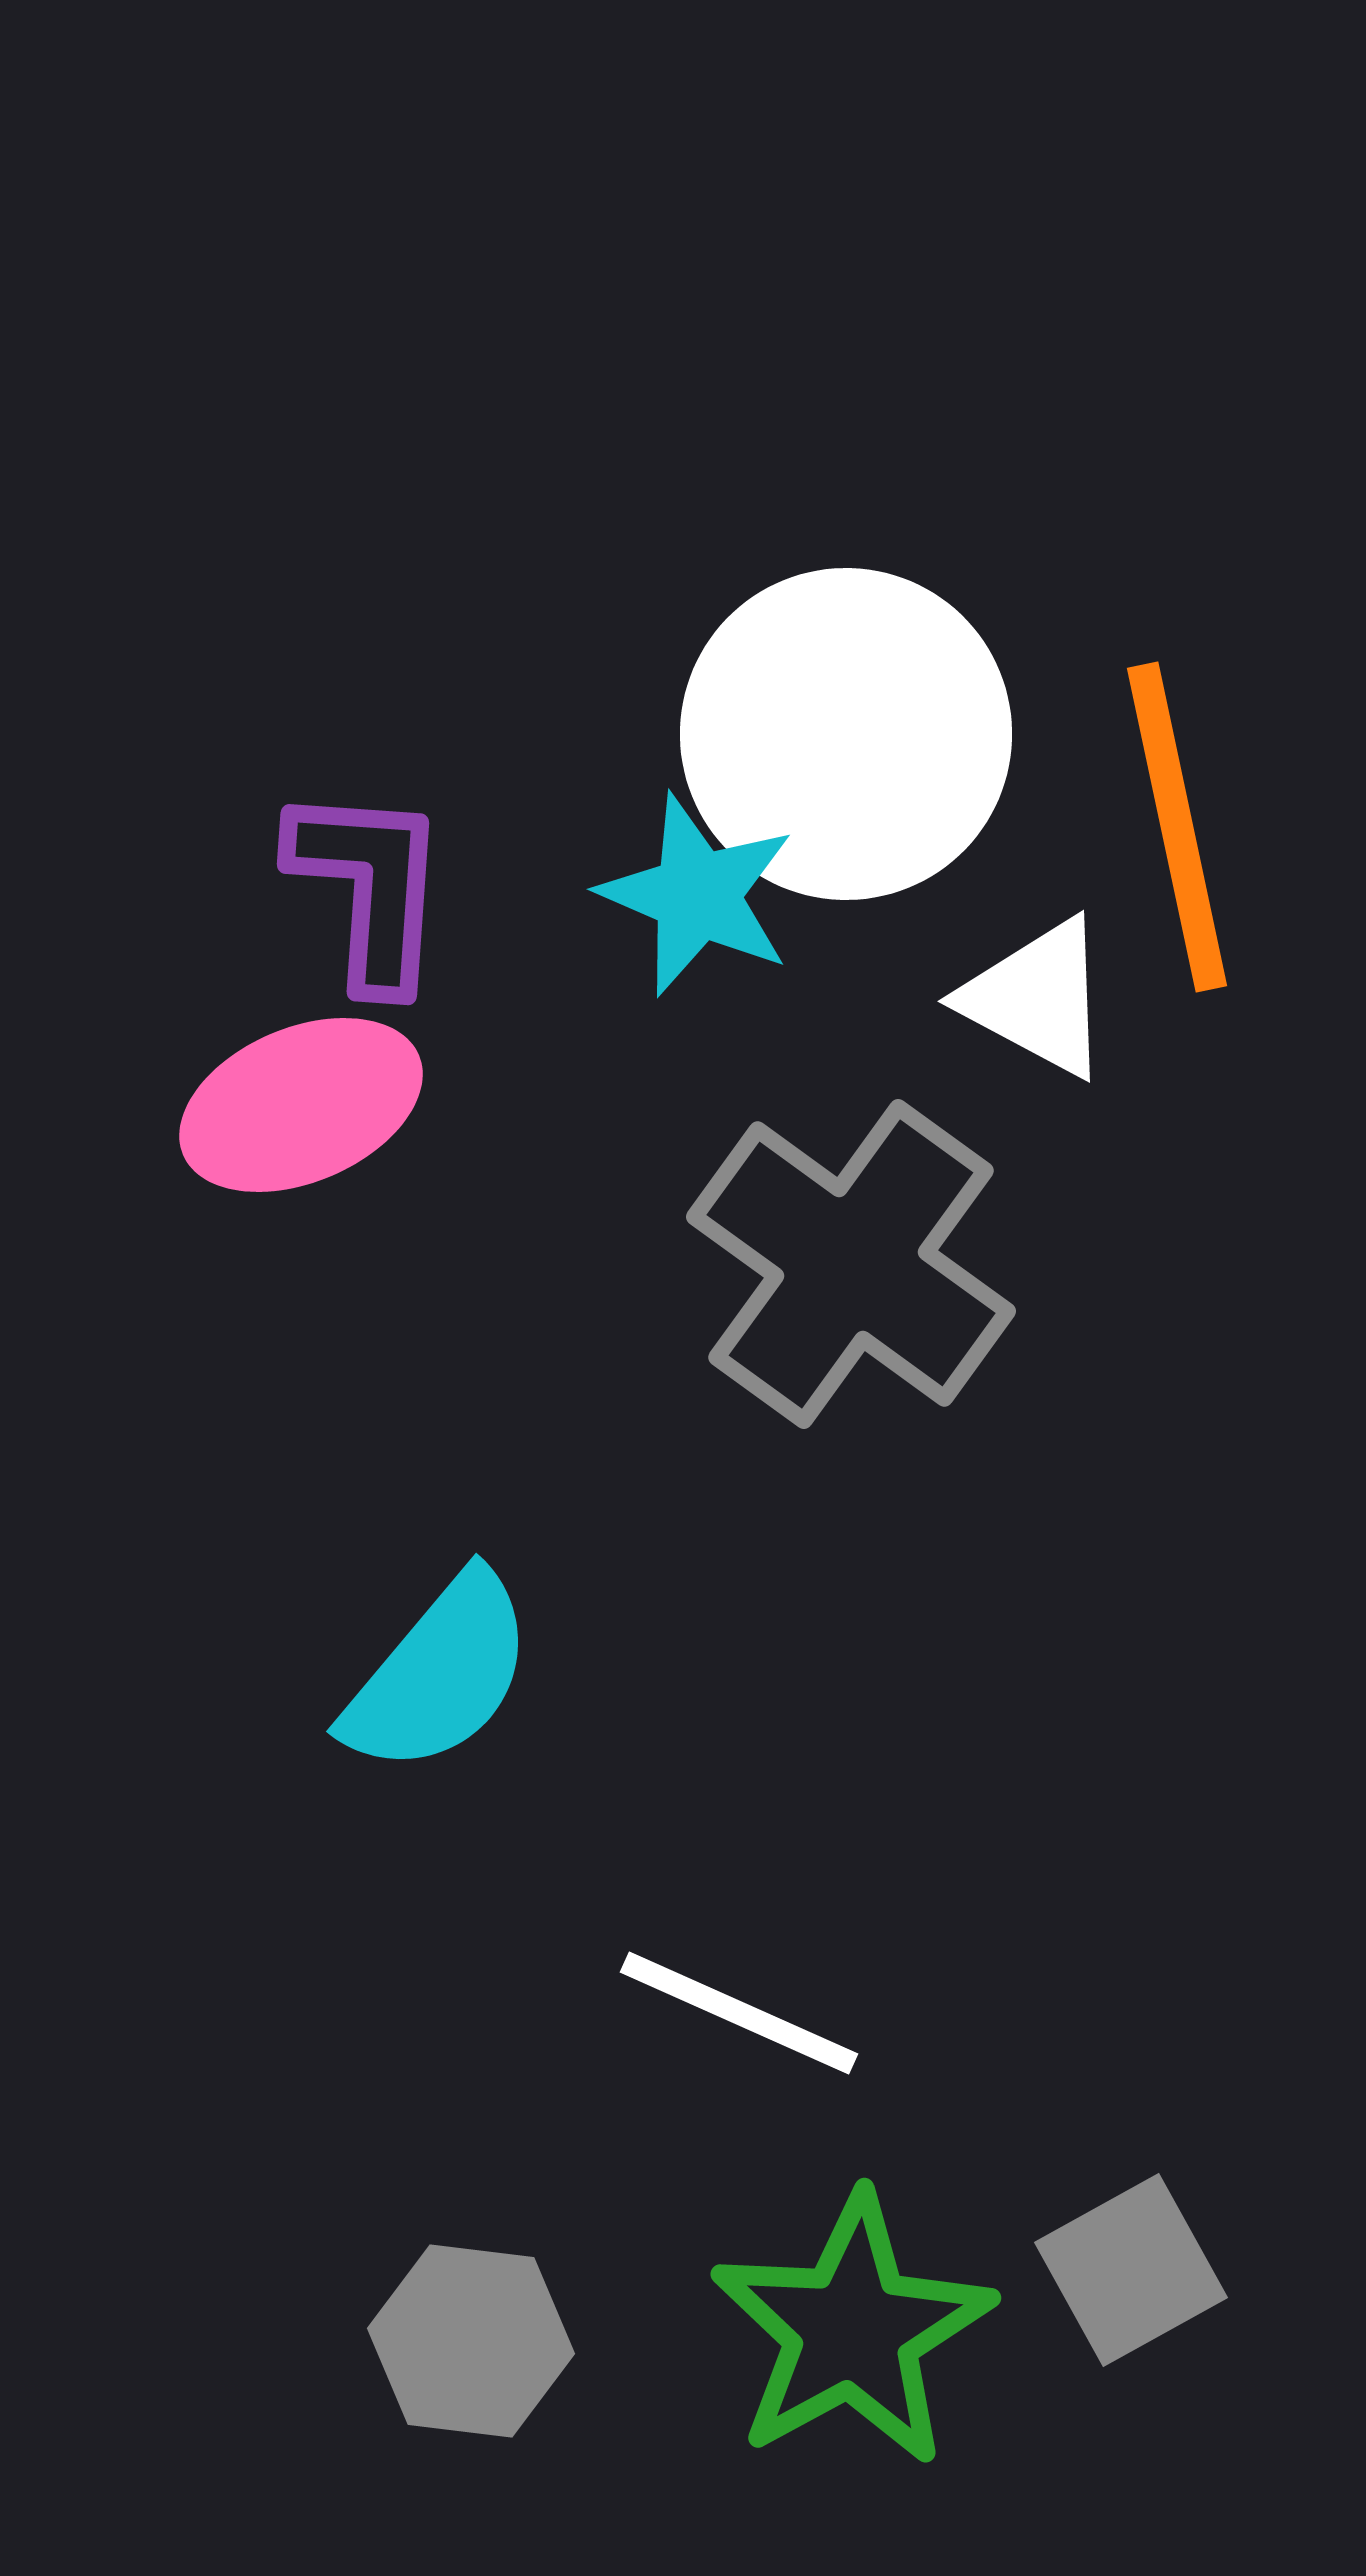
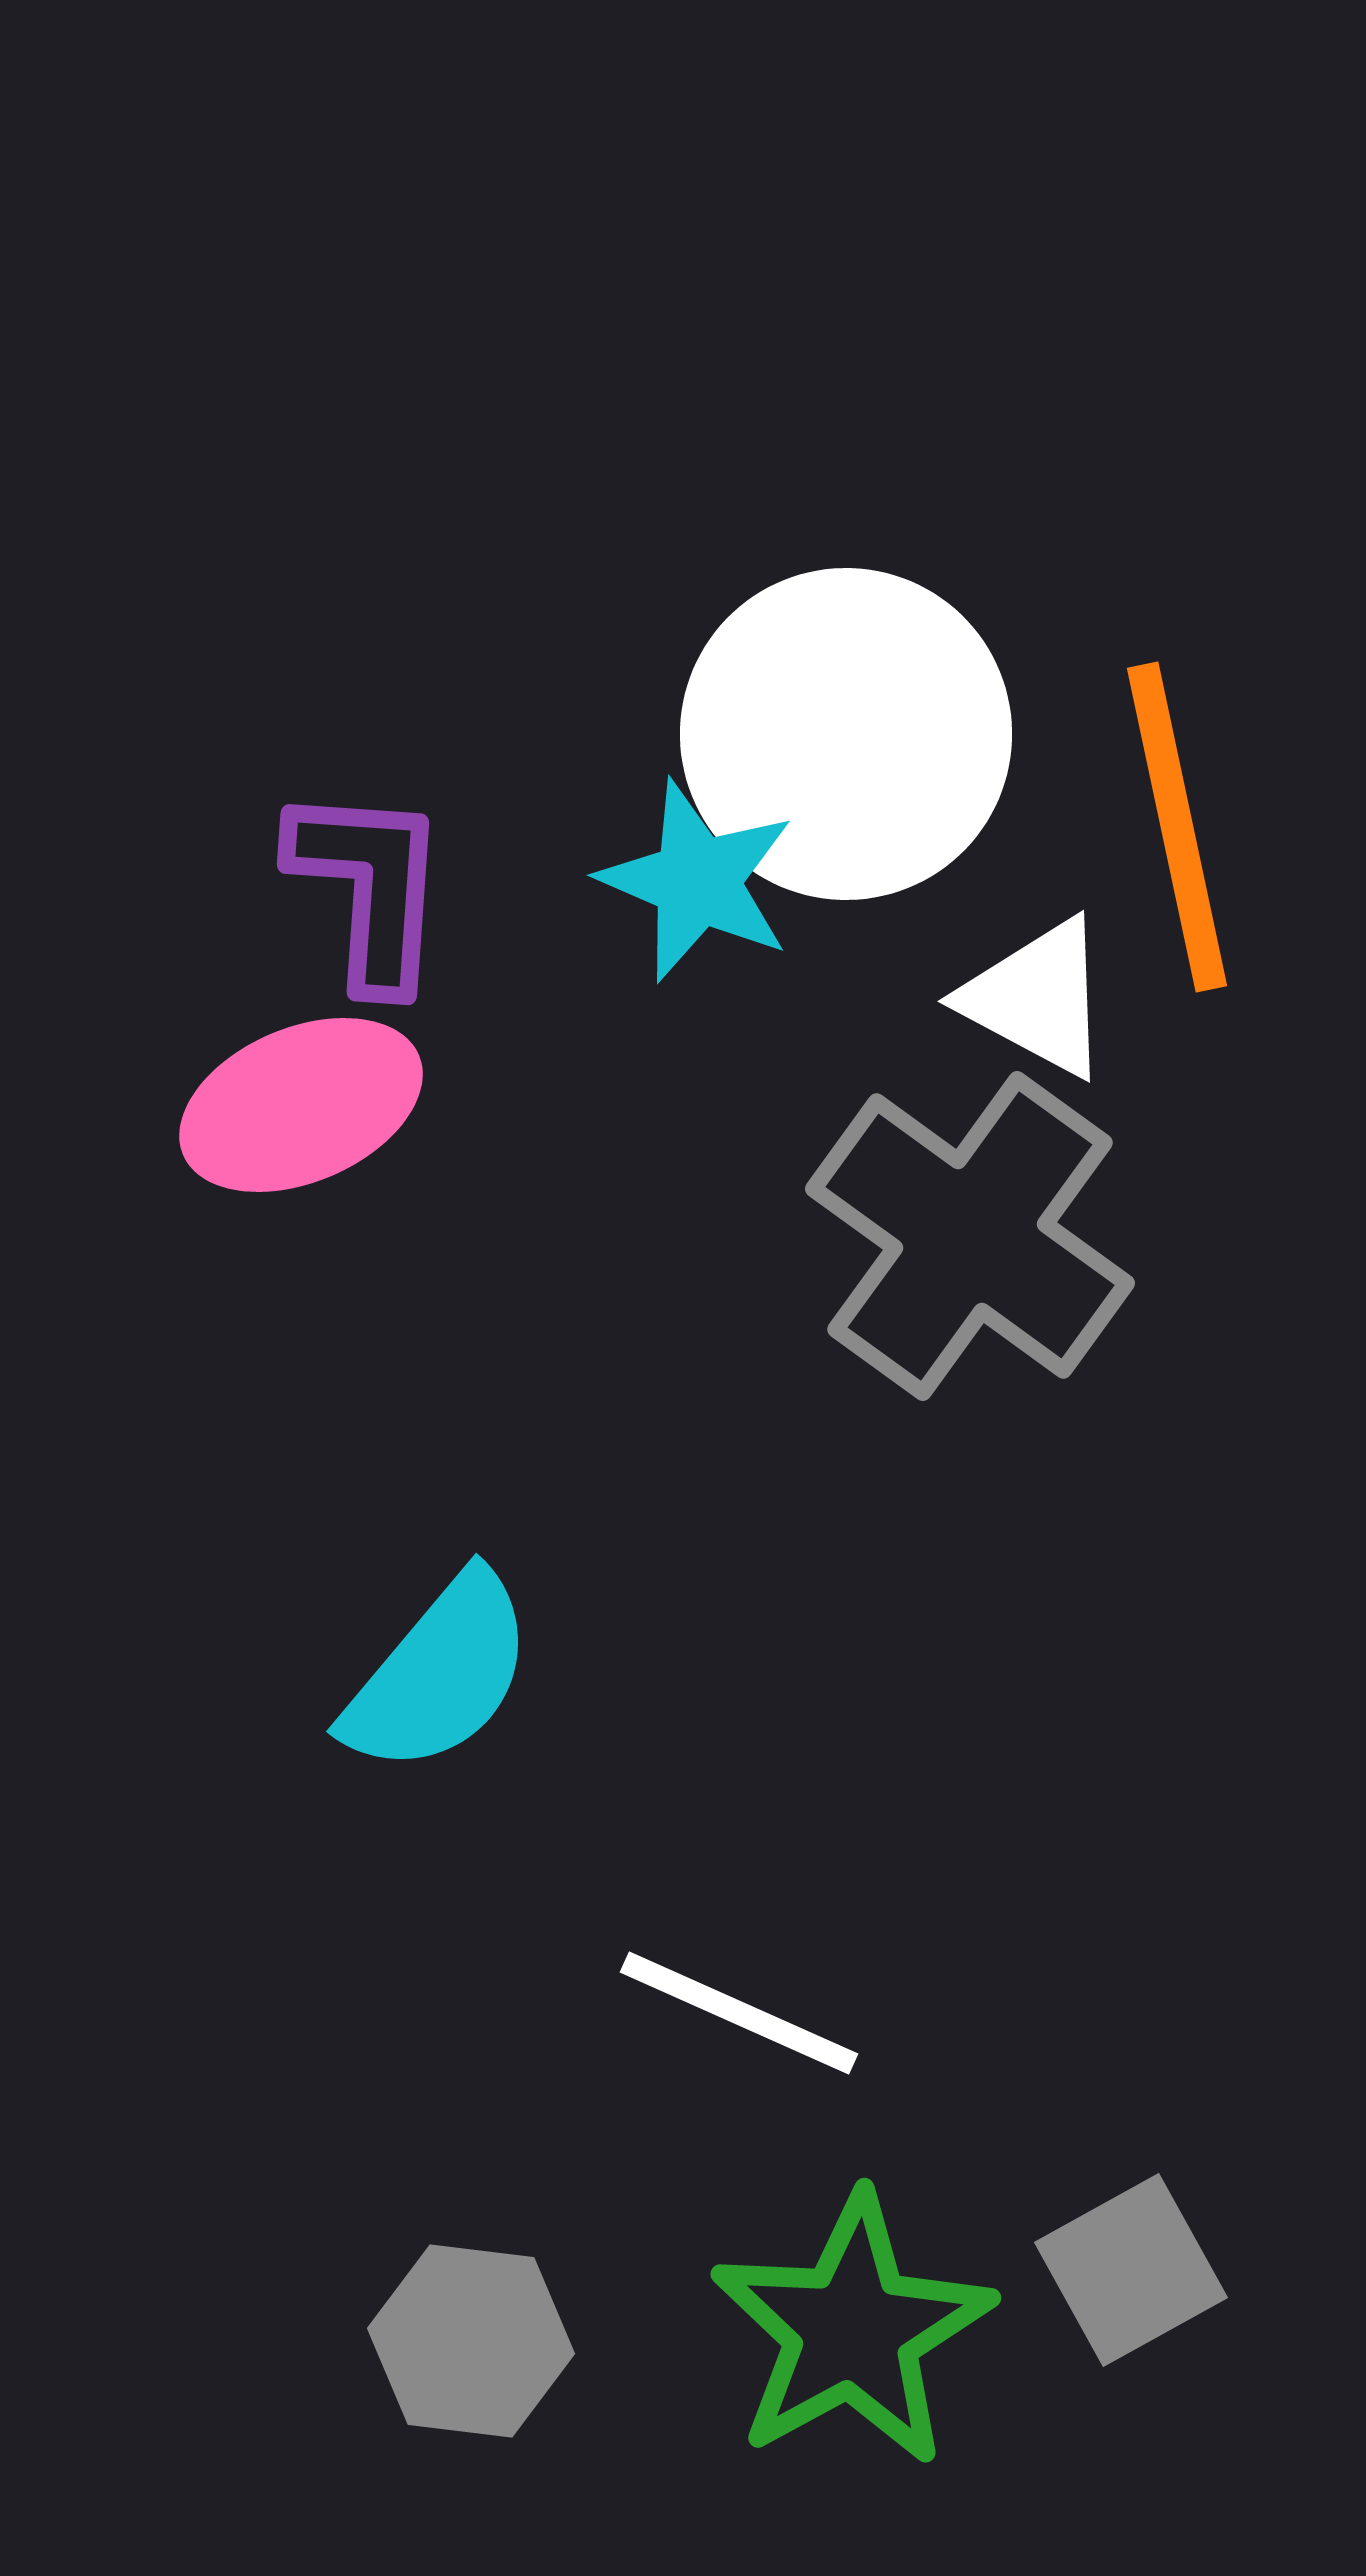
cyan star: moved 14 px up
gray cross: moved 119 px right, 28 px up
